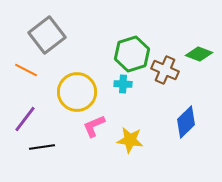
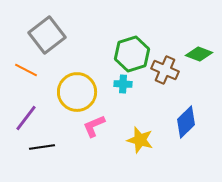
purple line: moved 1 px right, 1 px up
yellow star: moved 10 px right; rotated 8 degrees clockwise
